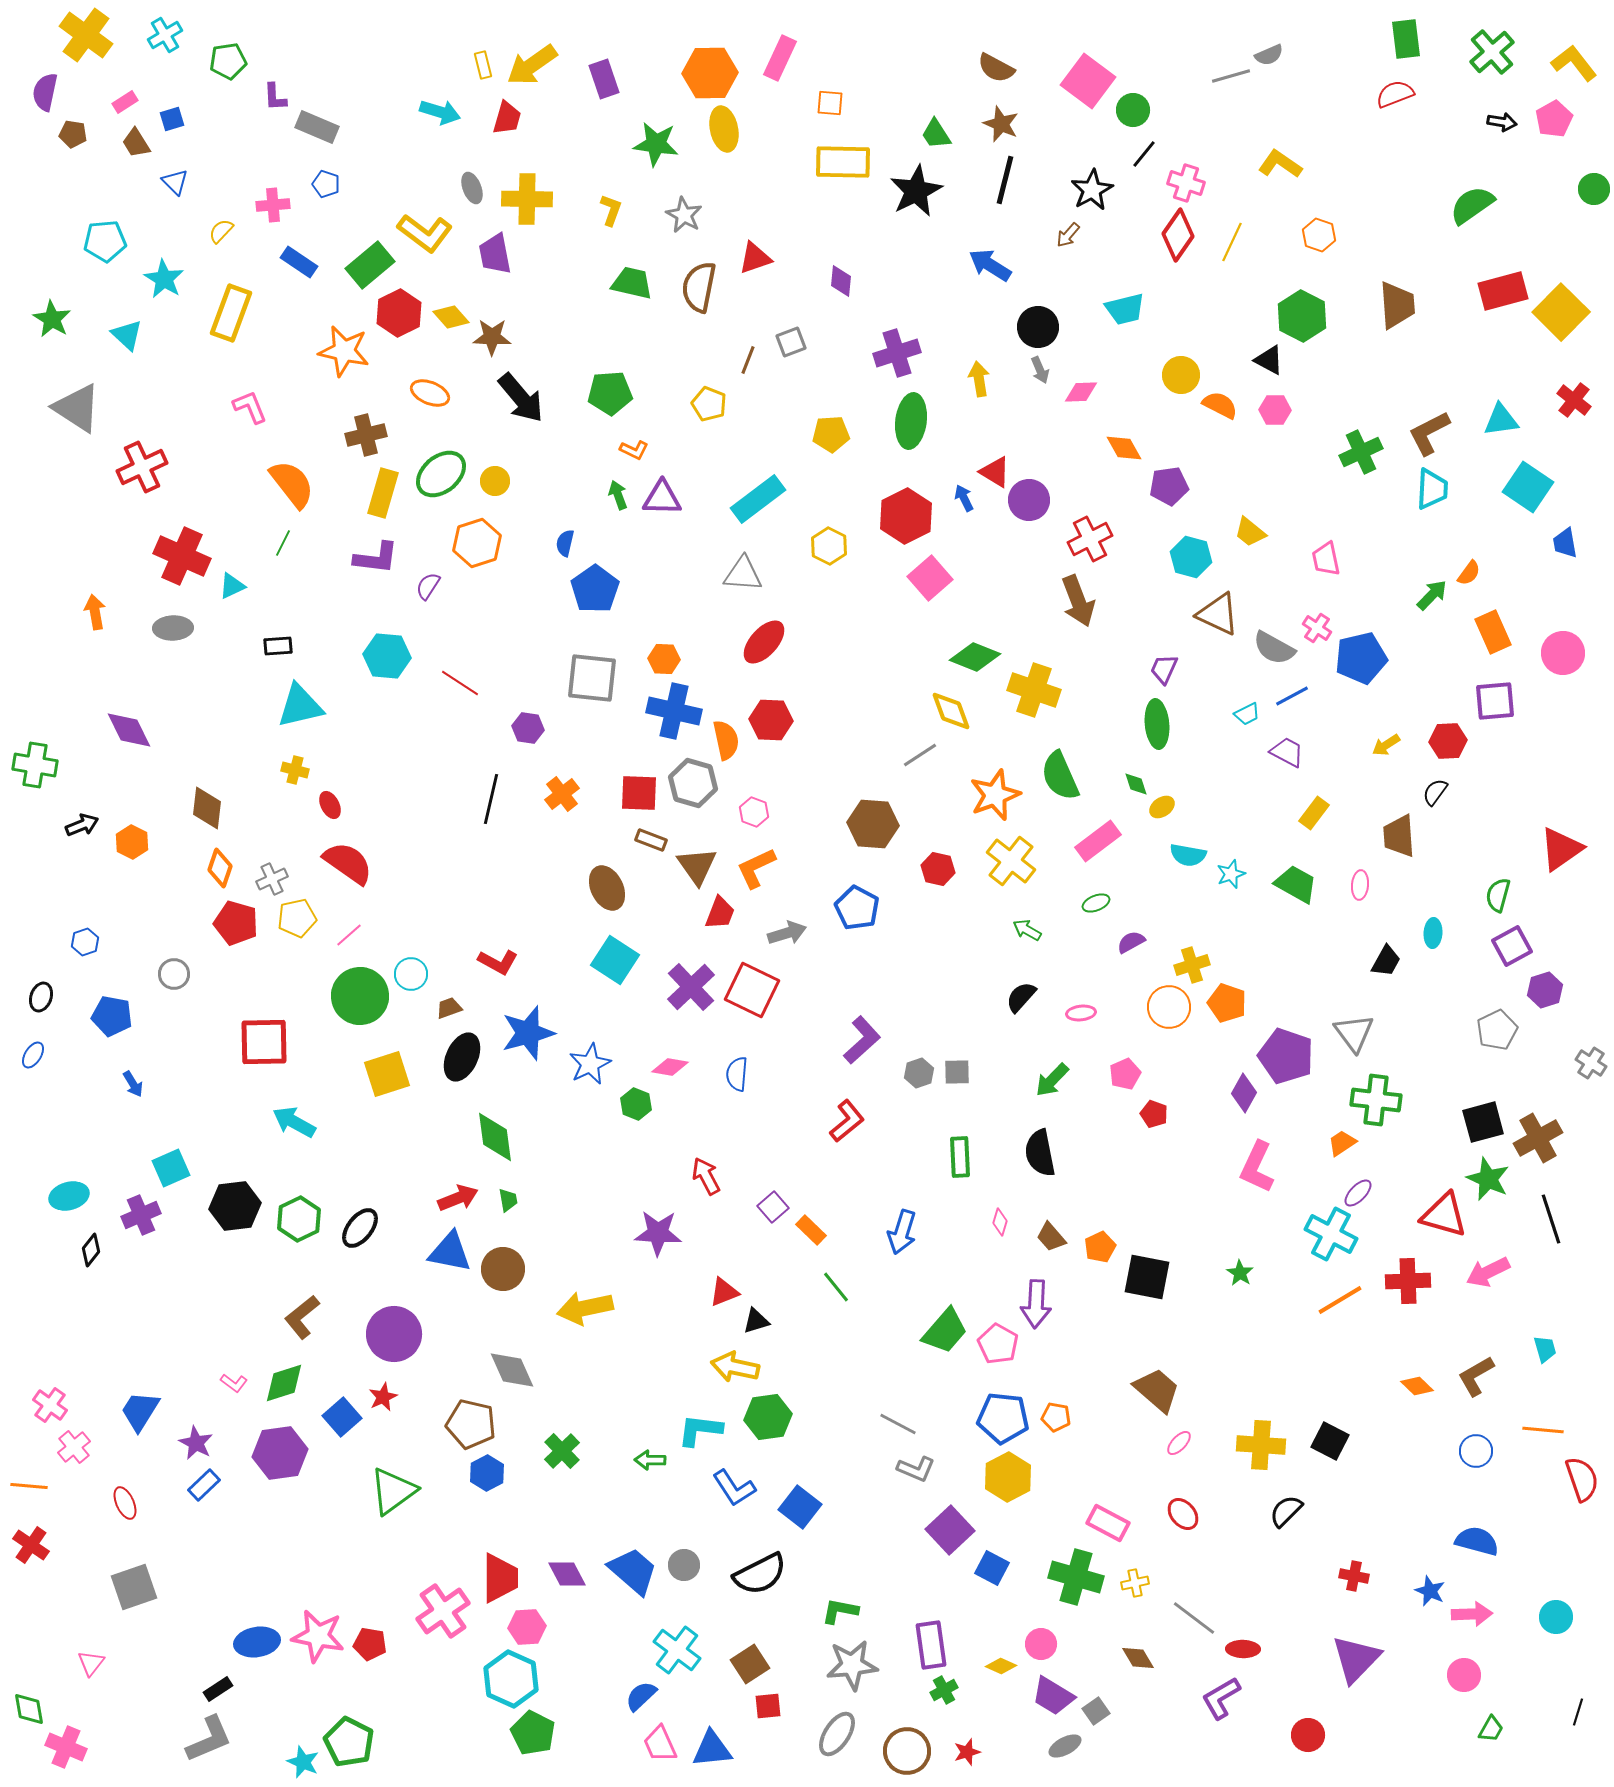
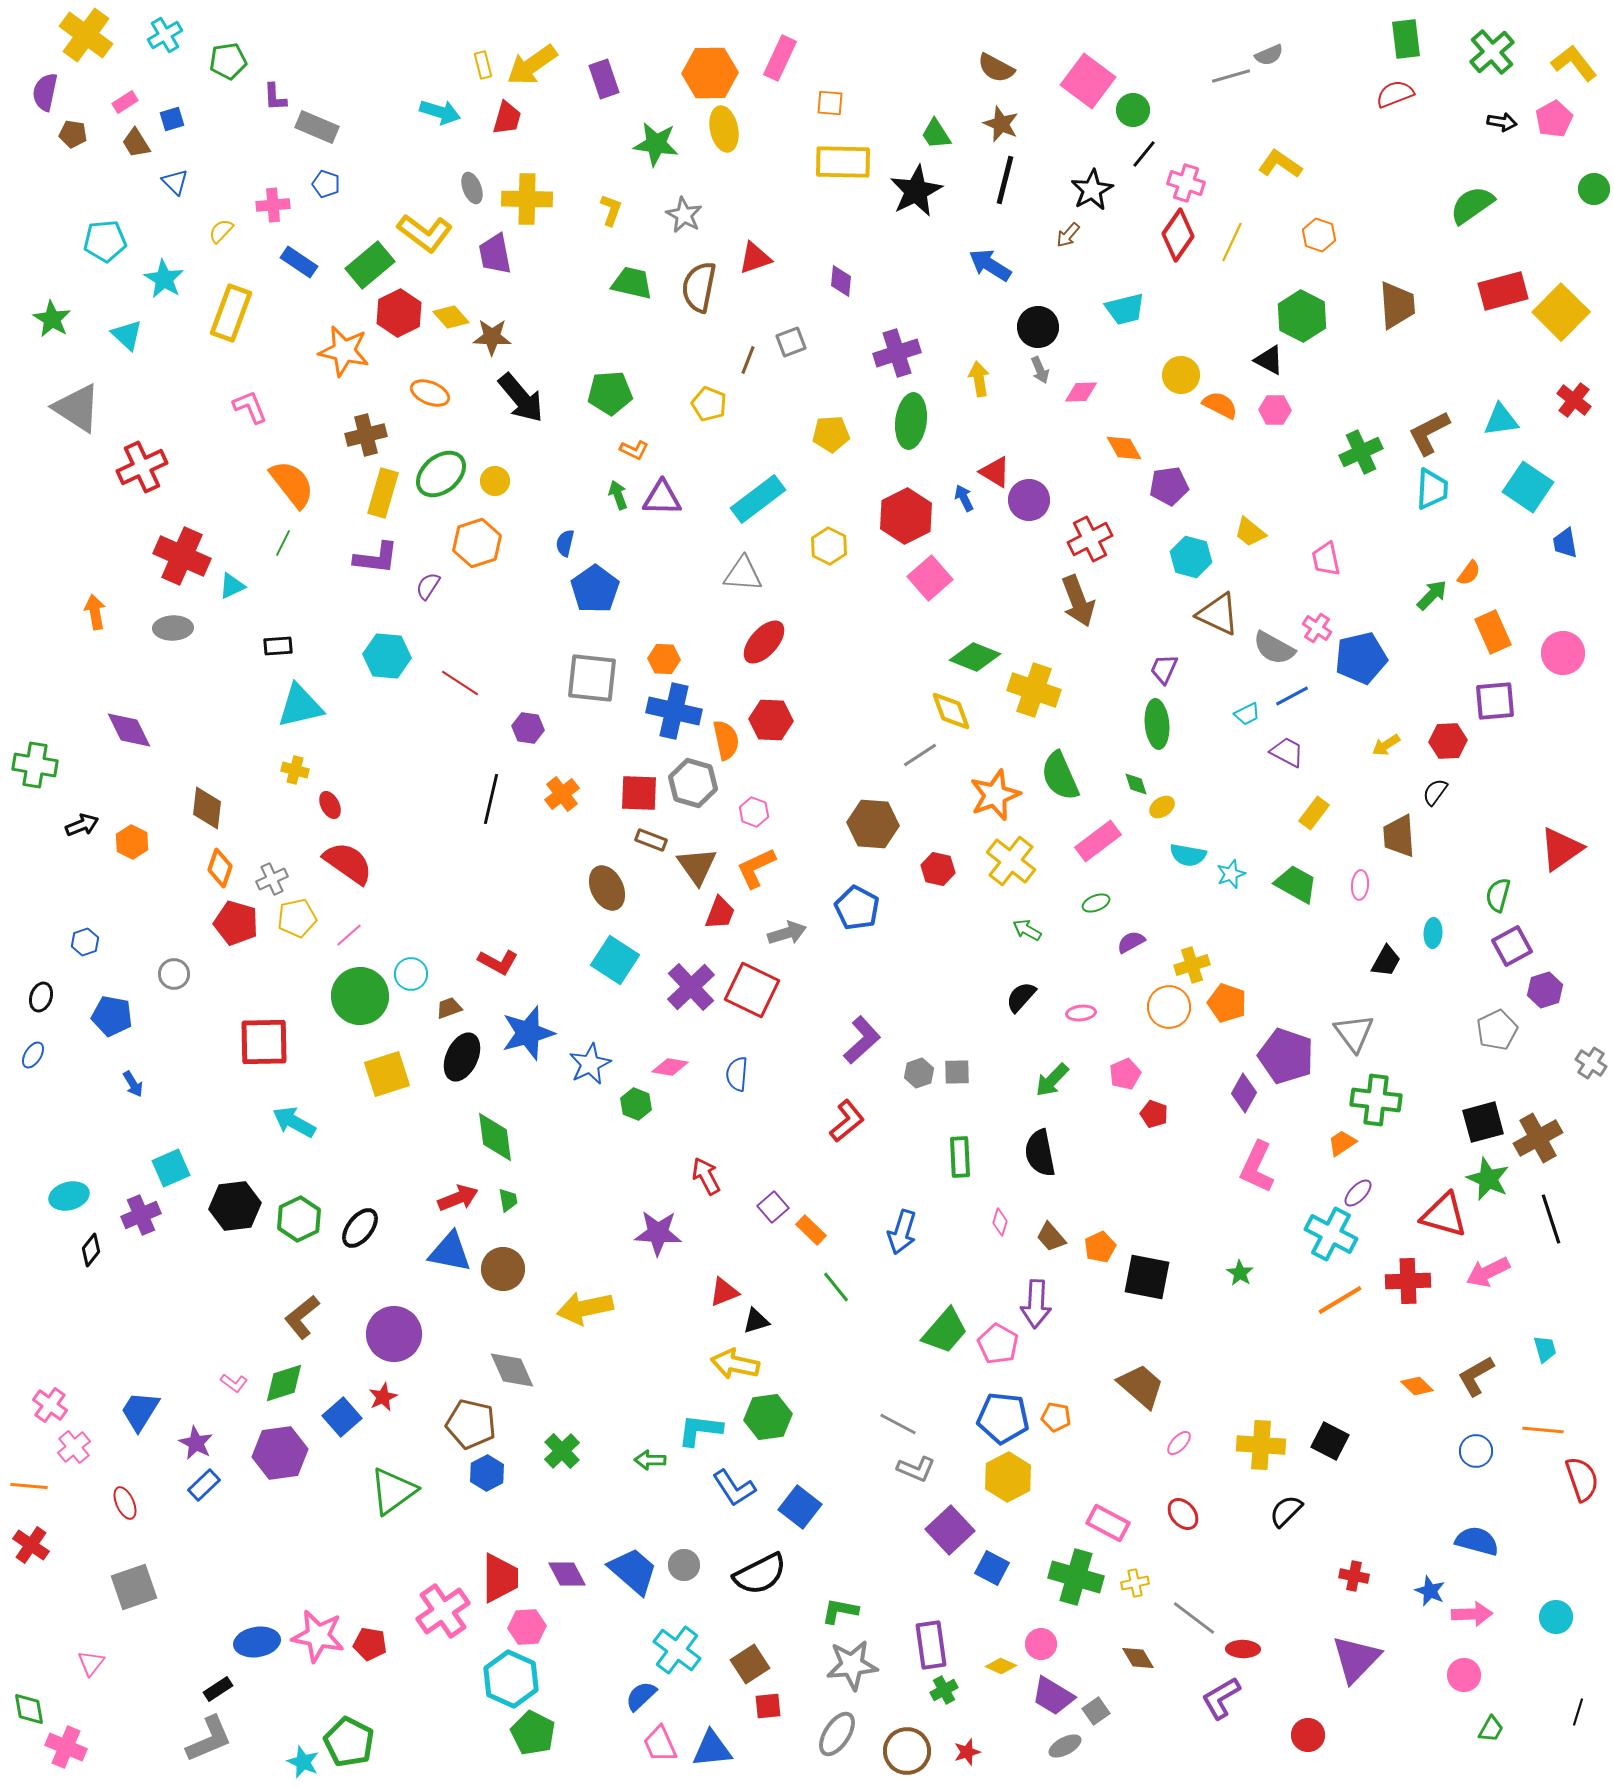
yellow arrow at (735, 1367): moved 3 px up
brown trapezoid at (1157, 1390): moved 16 px left, 4 px up
